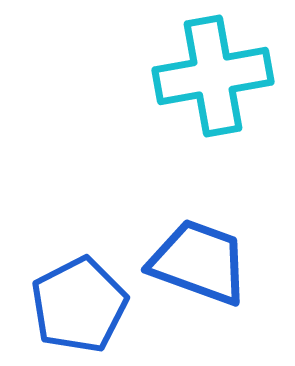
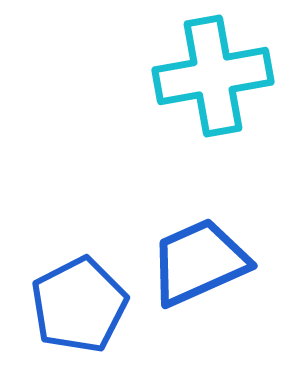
blue trapezoid: rotated 44 degrees counterclockwise
